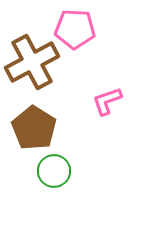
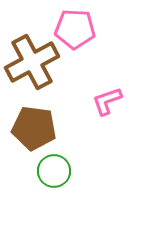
brown pentagon: rotated 24 degrees counterclockwise
